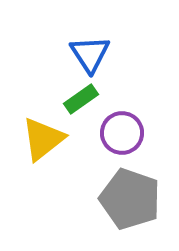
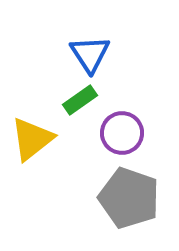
green rectangle: moved 1 px left, 1 px down
yellow triangle: moved 11 px left
gray pentagon: moved 1 px left, 1 px up
